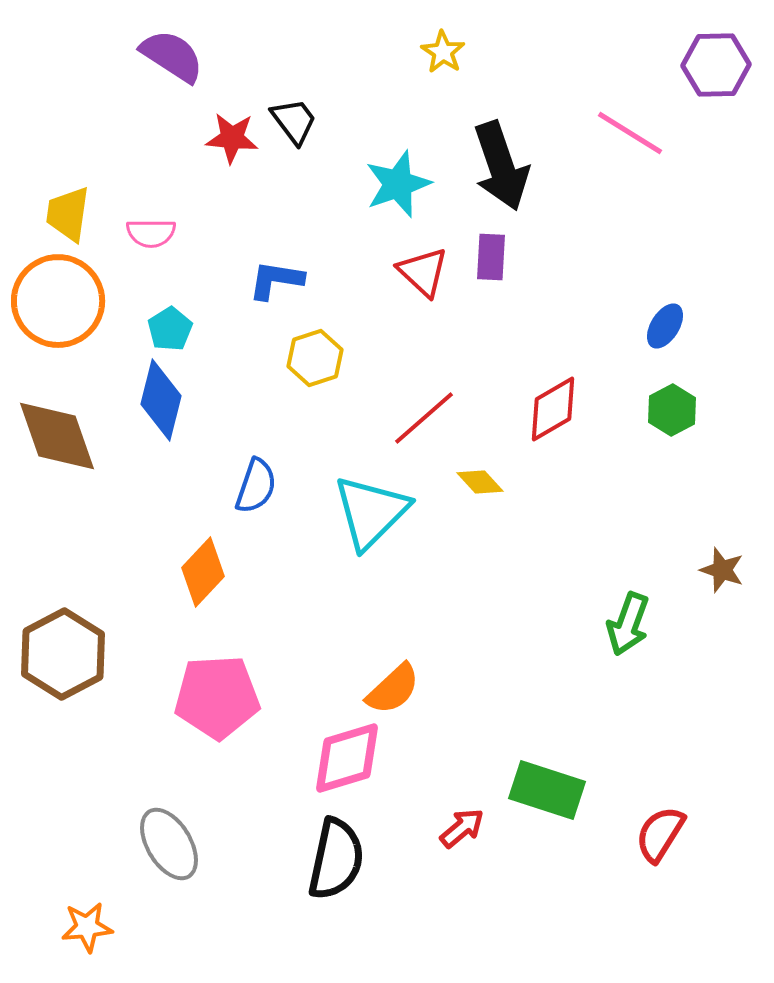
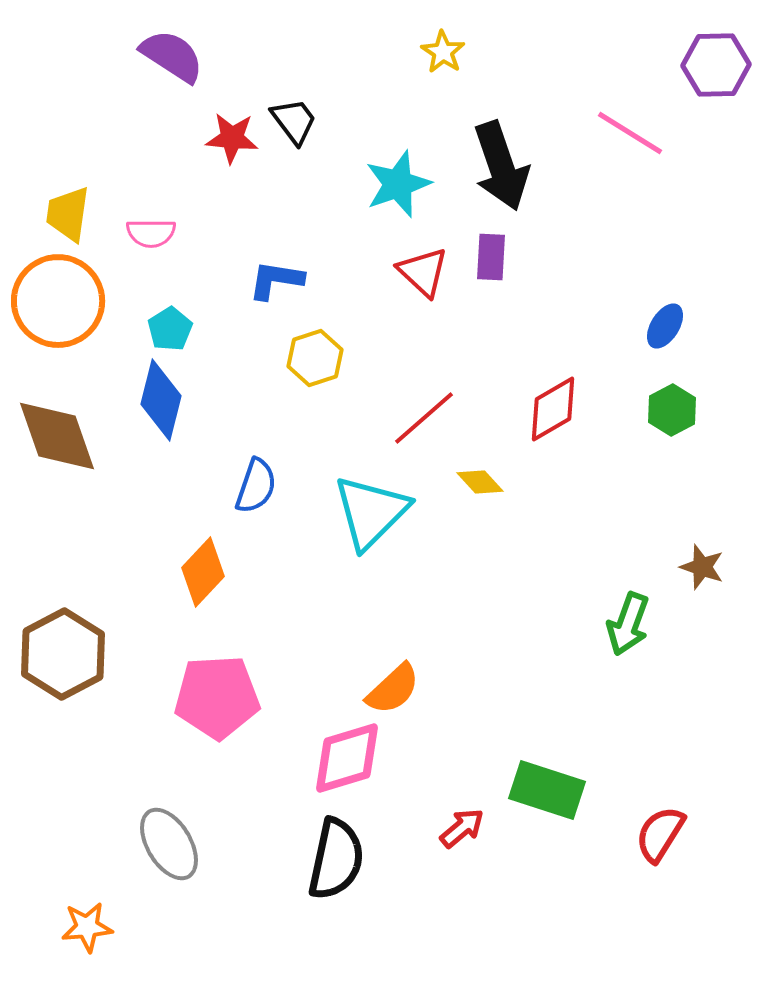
brown star: moved 20 px left, 3 px up
